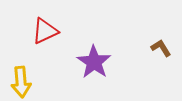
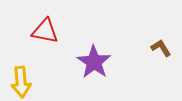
red triangle: rotated 36 degrees clockwise
